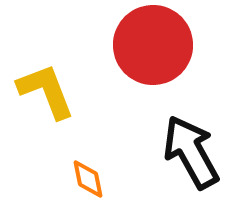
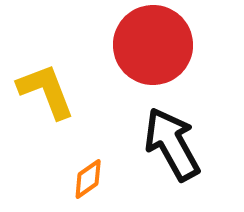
black arrow: moved 19 px left, 8 px up
orange diamond: rotated 66 degrees clockwise
